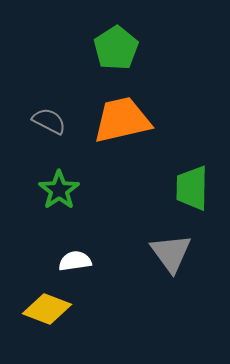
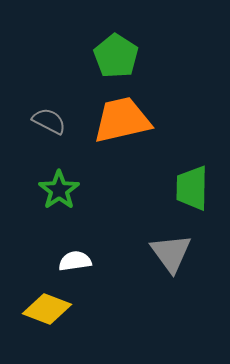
green pentagon: moved 8 px down; rotated 6 degrees counterclockwise
